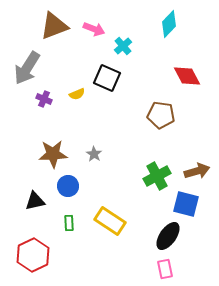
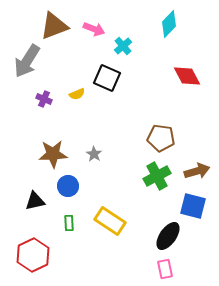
gray arrow: moved 7 px up
brown pentagon: moved 23 px down
blue square: moved 7 px right, 2 px down
